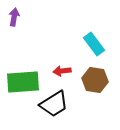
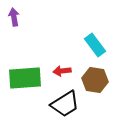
purple arrow: rotated 18 degrees counterclockwise
cyan rectangle: moved 1 px right, 1 px down
green rectangle: moved 2 px right, 4 px up
black trapezoid: moved 11 px right
